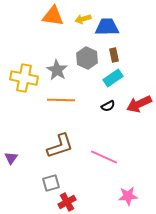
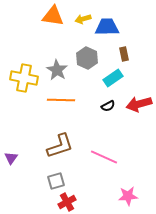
brown rectangle: moved 10 px right, 1 px up
red arrow: rotated 10 degrees clockwise
gray square: moved 5 px right, 2 px up
